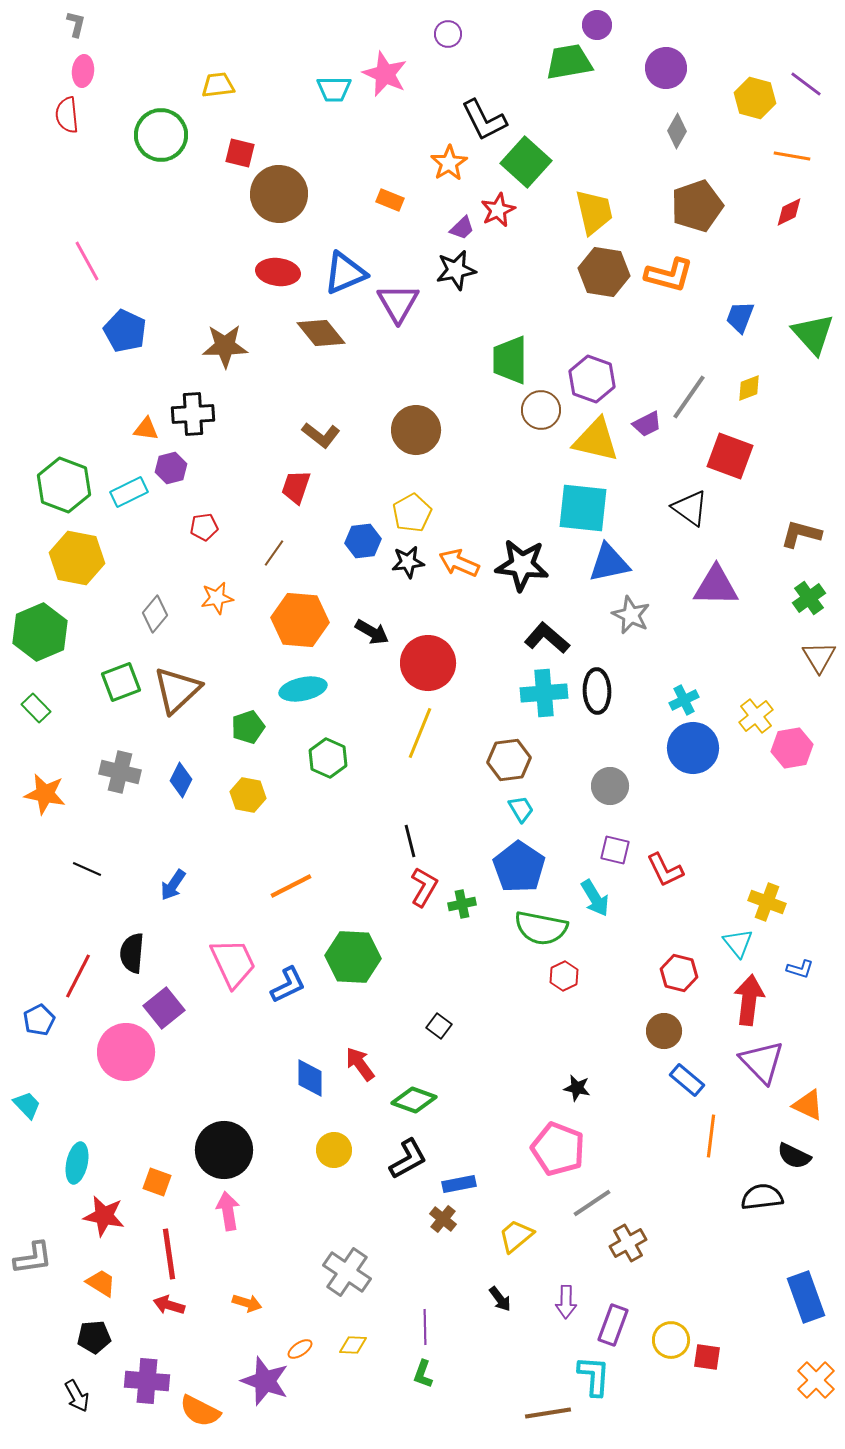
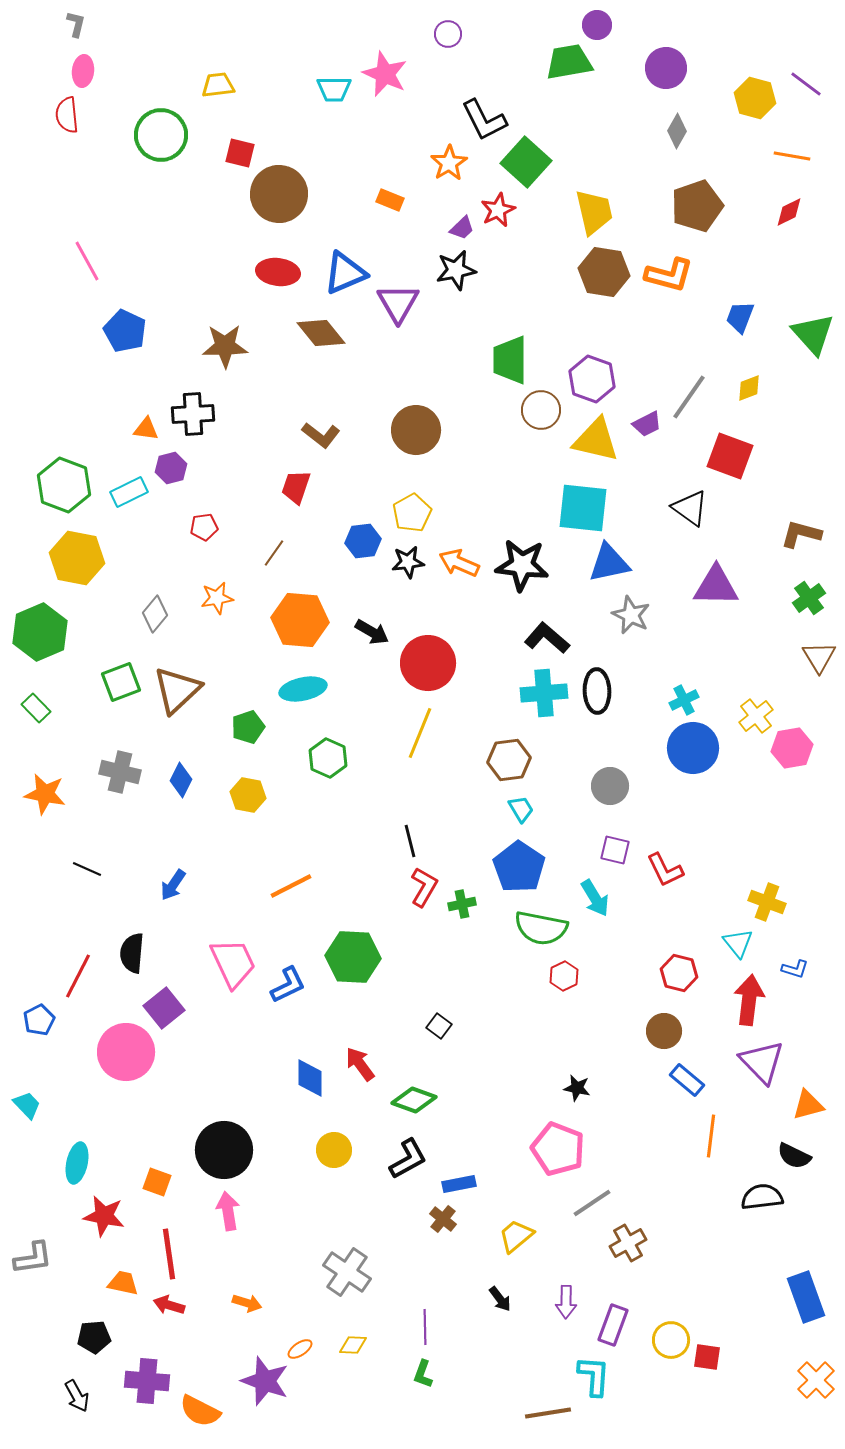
blue L-shape at (800, 969): moved 5 px left
orange triangle at (808, 1105): rotated 40 degrees counterclockwise
orange trapezoid at (101, 1283): moved 22 px right; rotated 20 degrees counterclockwise
